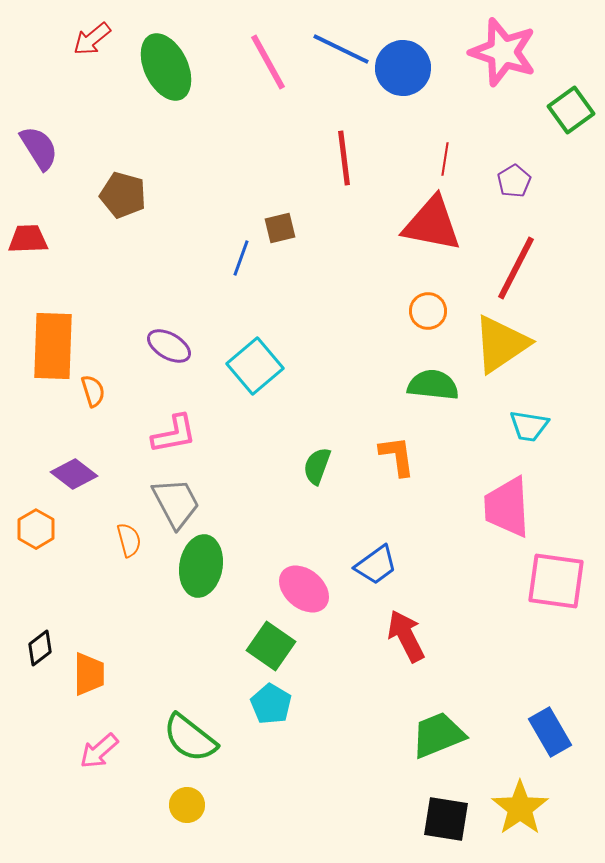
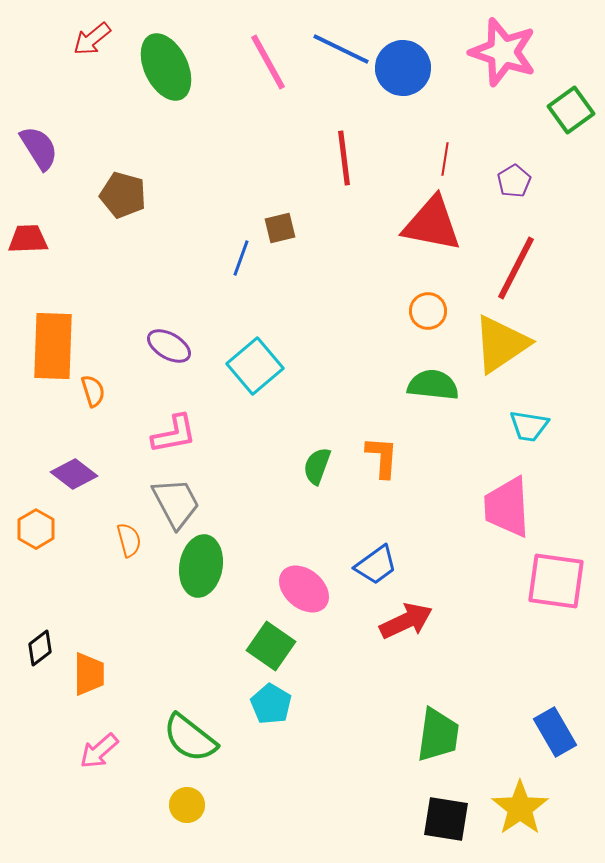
orange L-shape at (397, 456): moved 15 px left, 1 px down; rotated 12 degrees clockwise
red arrow at (406, 636): moved 15 px up; rotated 92 degrees clockwise
blue rectangle at (550, 732): moved 5 px right
green trapezoid at (438, 735): rotated 120 degrees clockwise
